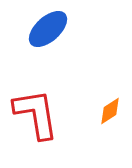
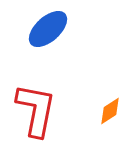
red L-shape: moved 4 px up; rotated 20 degrees clockwise
